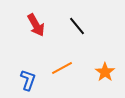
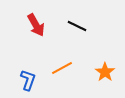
black line: rotated 24 degrees counterclockwise
